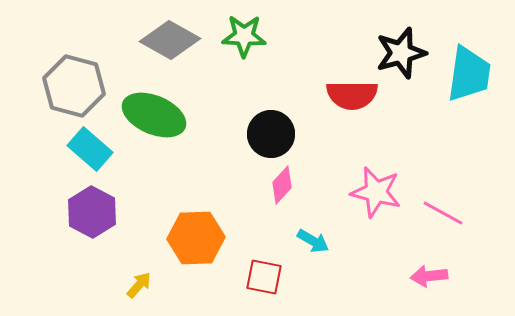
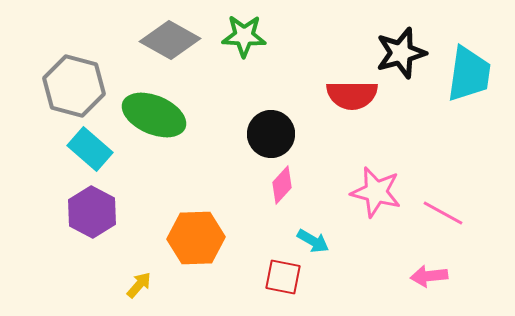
red square: moved 19 px right
